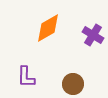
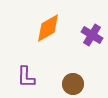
purple cross: moved 1 px left
